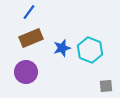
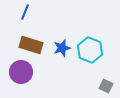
blue line: moved 4 px left; rotated 14 degrees counterclockwise
brown rectangle: moved 7 px down; rotated 40 degrees clockwise
purple circle: moved 5 px left
gray square: rotated 32 degrees clockwise
